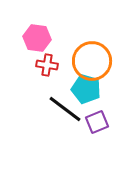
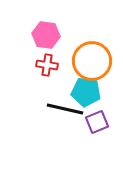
pink hexagon: moved 9 px right, 3 px up
cyan pentagon: moved 3 px down; rotated 8 degrees counterclockwise
black line: rotated 24 degrees counterclockwise
